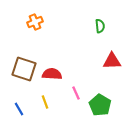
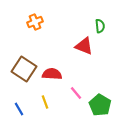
red triangle: moved 28 px left, 15 px up; rotated 24 degrees clockwise
brown square: rotated 15 degrees clockwise
pink line: rotated 16 degrees counterclockwise
